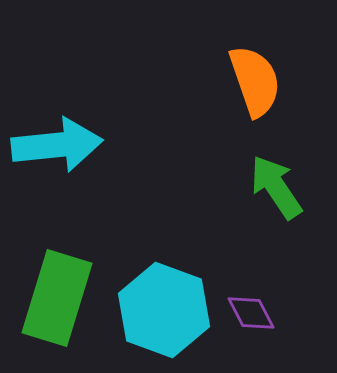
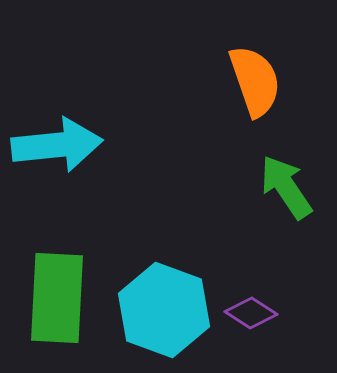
green arrow: moved 10 px right
green rectangle: rotated 14 degrees counterclockwise
purple diamond: rotated 30 degrees counterclockwise
